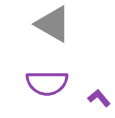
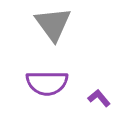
gray triangle: rotated 24 degrees clockwise
